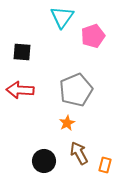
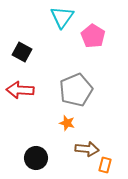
pink pentagon: rotated 20 degrees counterclockwise
black square: rotated 24 degrees clockwise
orange star: rotated 28 degrees counterclockwise
brown arrow: moved 8 px right, 4 px up; rotated 125 degrees clockwise
black circle: moved 8 px left, 3 px up
